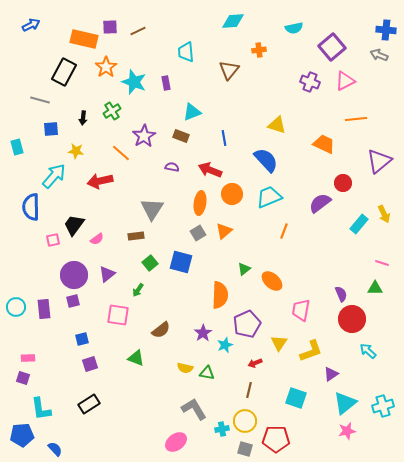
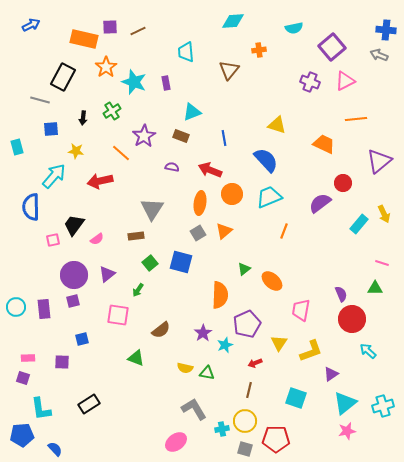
black rectangle at (64, 72): moved 1 px left, 5 px down
purple square at (90, 364): moved 28 px left, 2 px up; rotated 21 degrees clockwise
